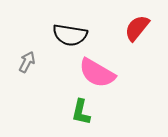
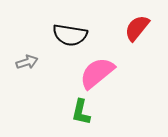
gray arrow: rotated 45 degrees clockwise
pink semicircle: rotated 111 degrees clockwise
